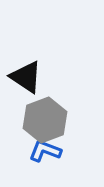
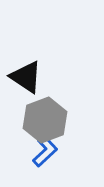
blue L-shape: rotated 116 degrees clockwise
